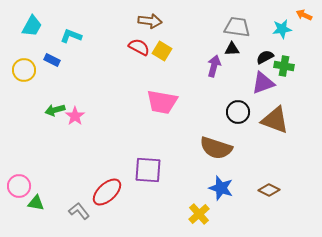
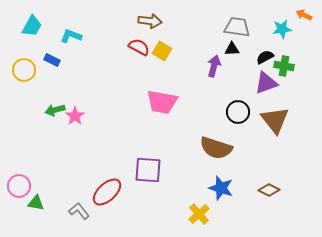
purple triangle: moved 3 px right
brown triangle: rotated 32 degrees clockwise
